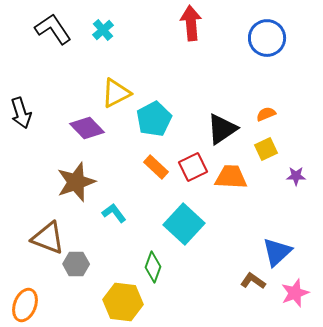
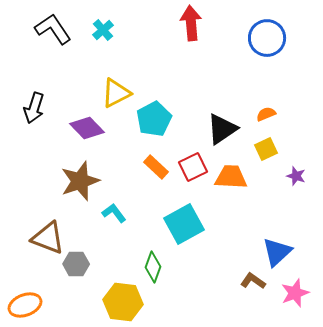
black arrow: moved 13 px right, 5 px up; rotated 36 degrees clockwise
purple star: rotated 18 degrees clockwise
brown star: moved 4 px right, 1 px up
cyan square: rotated 18 degrees clockwise
orange ellipse: rotated 48 degrees clockwise
